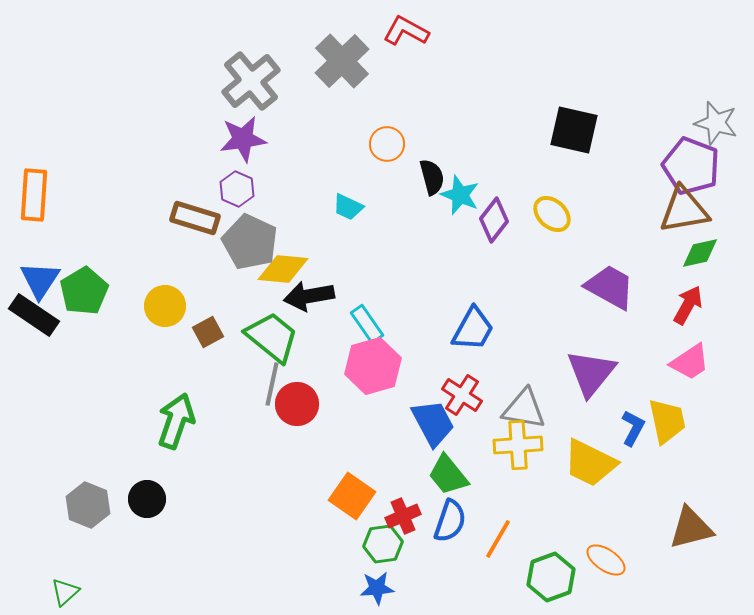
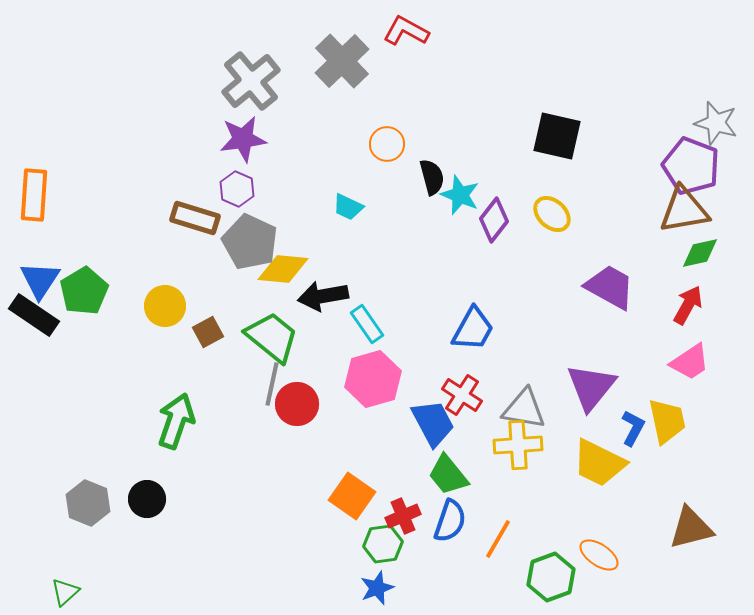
black square at (574, 130): moved 17 px left, 6 px down
black arrow at (309, 296): moved 14 px right
pink hexagon at (373, 366): moved 13 px down
purple triangle at (591, 373): moved 14 px down
yellow trapezoid at (590, 463): moved 9 px right
gray hexagon at (88, 505): moved 2 px up
orange ellipse at (606, 560): moved 7 px left, 5 px up
blue star at (377, 588): rotated 16 degrees counterclockwise
